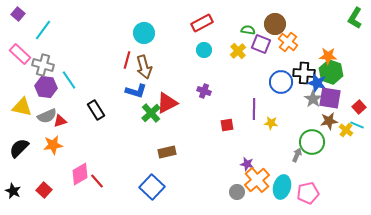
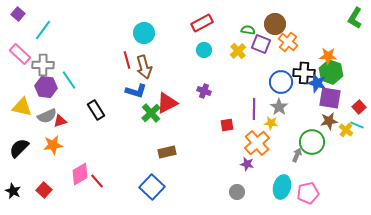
red line at (127, 60): rotated 30 degrees counterclockwise
gray cross at (43, 65): rotated 15 degrees counterclockwise
gray star at (313, 99): moved 34 px left, 8 px down
orange cross at (257, 180): moved 37 px up
